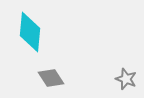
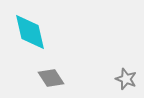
cyan diamond: rotated 18 degrees counterclockwise
